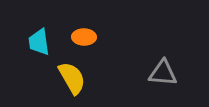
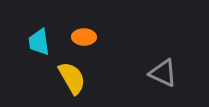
gray triangle: rotated 20 degrees clockwise
